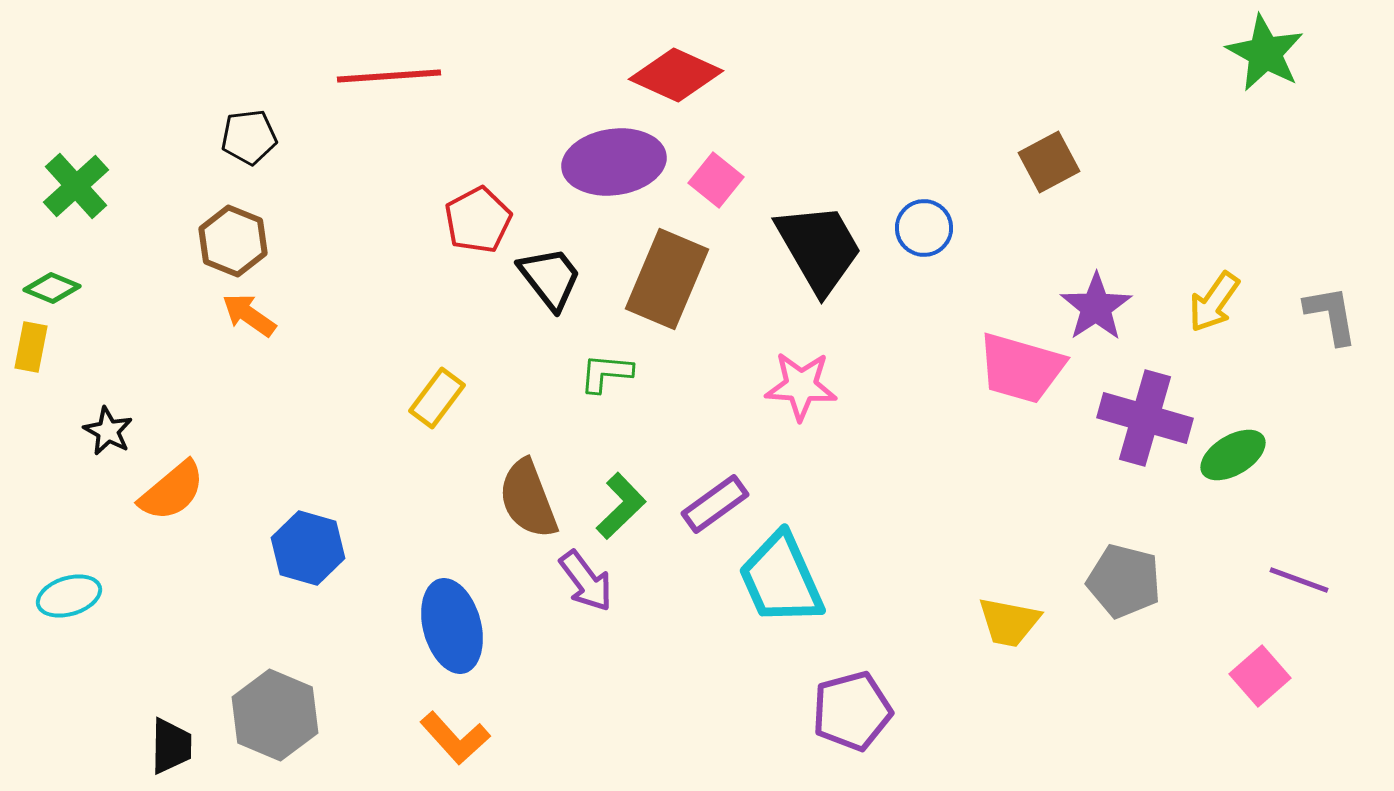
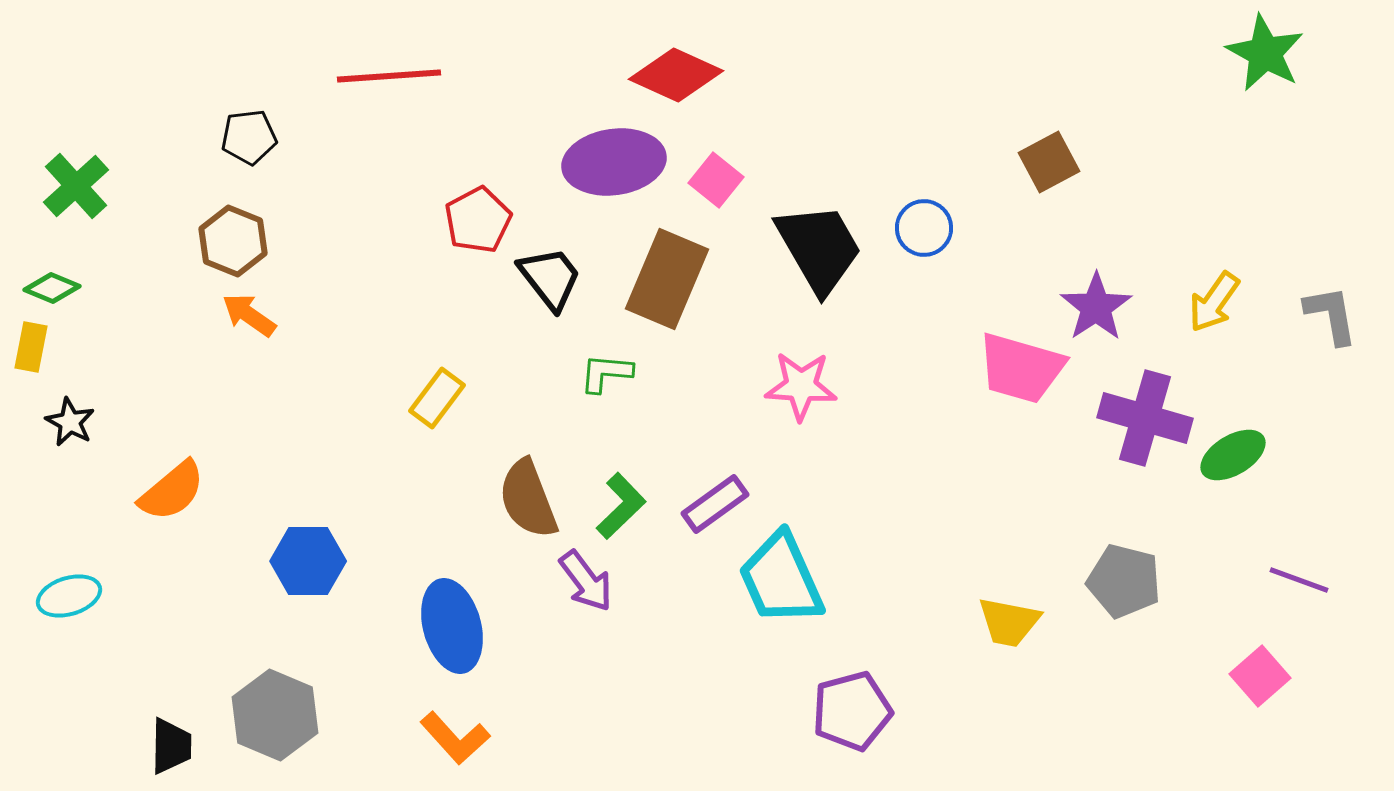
black star at (108, 431): moved 38 px left, 9 px up
blue hexagon at (308, 548): moved 13 px down; rotated 16 degrees counterclockwise
